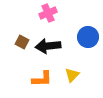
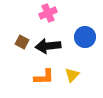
blue circle: moved 3 px left
orange L-shape: moved 2 px right, 2 px up
